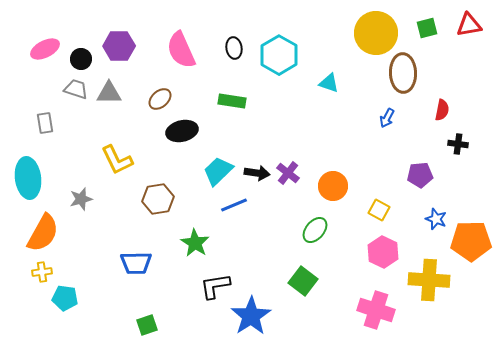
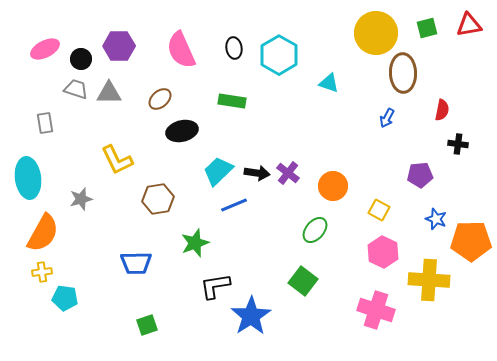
green star at (195, 243): rotated 20 degrees clockwise
